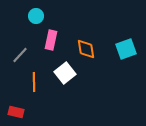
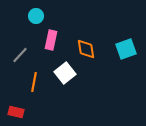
orange line: rotated 12 degrees clockwise
